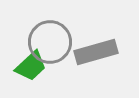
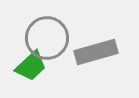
gray circle: moved 3 px left, 4 px up
